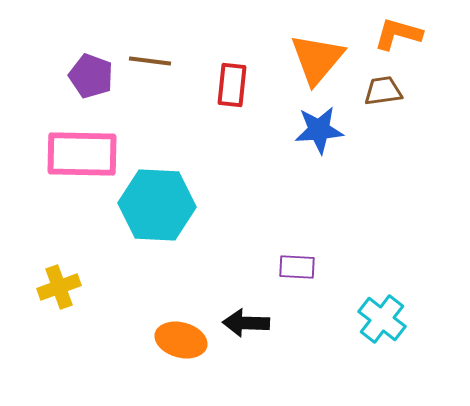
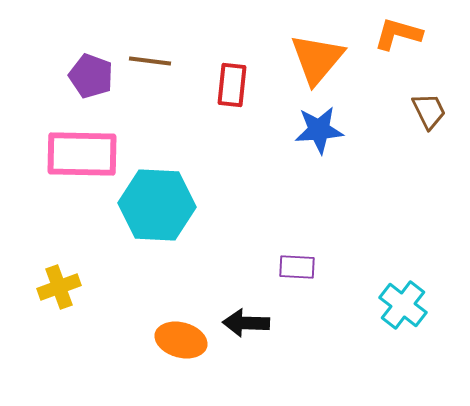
brown trapezoid: moved 46 px right, 20 px down; rotated 72 degrees clockwise
cyan cross: moved 21 px right, 14 px up
